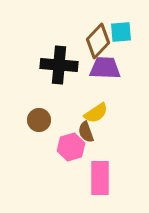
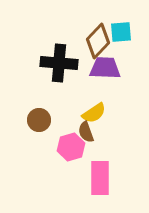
black cross: moved 2 px up
yellow semicircle: moved 2 px left
